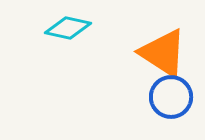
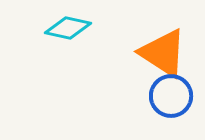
blue circle: moved 1 px up
